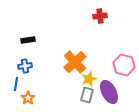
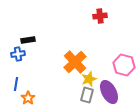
blue cross: moved 7 px left, 12 px up
